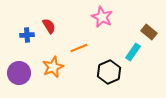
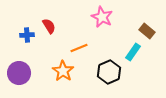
brown rectangle: moved 2 px left, 1 px up
orange star: moved 10 px right, 4 px down; rotated 15 degrees counterclockwise
